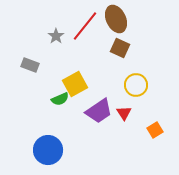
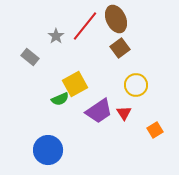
brown square: rotated 30 degrees clockwise
gray rectangle: moved 8 px up; rotated 18 degrees clockwise
